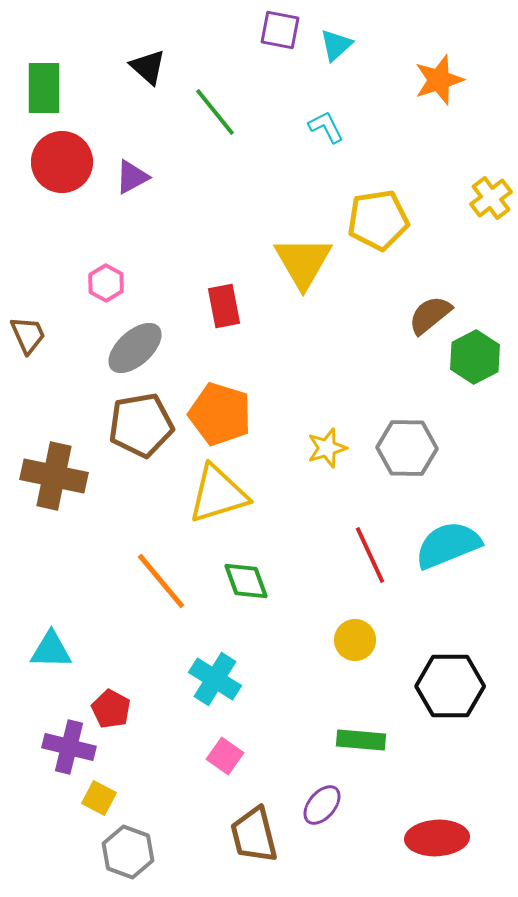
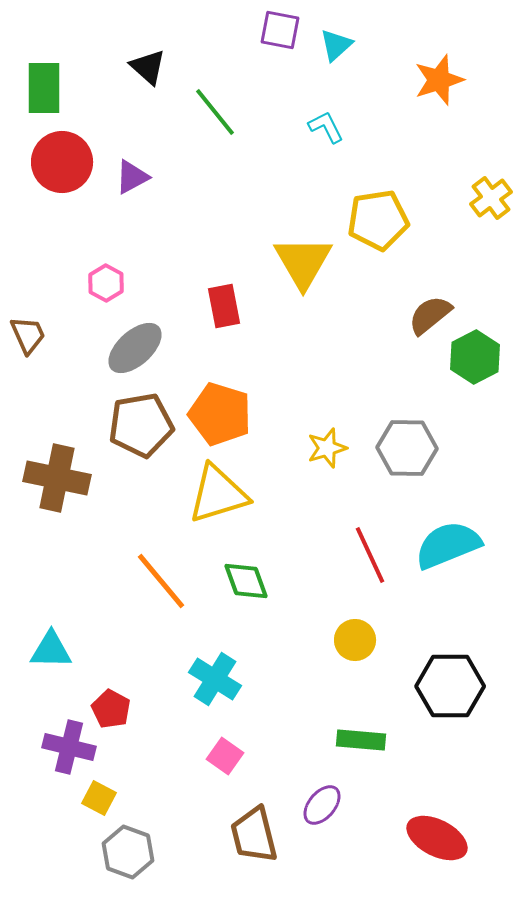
brown cross at (54, 476): moved 3 px right, 2 px down
red ellipse at (437, 838): rotated 30 degrees clockwise
